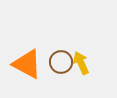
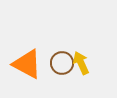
brown circle: moved 1 px right, 1 px down
